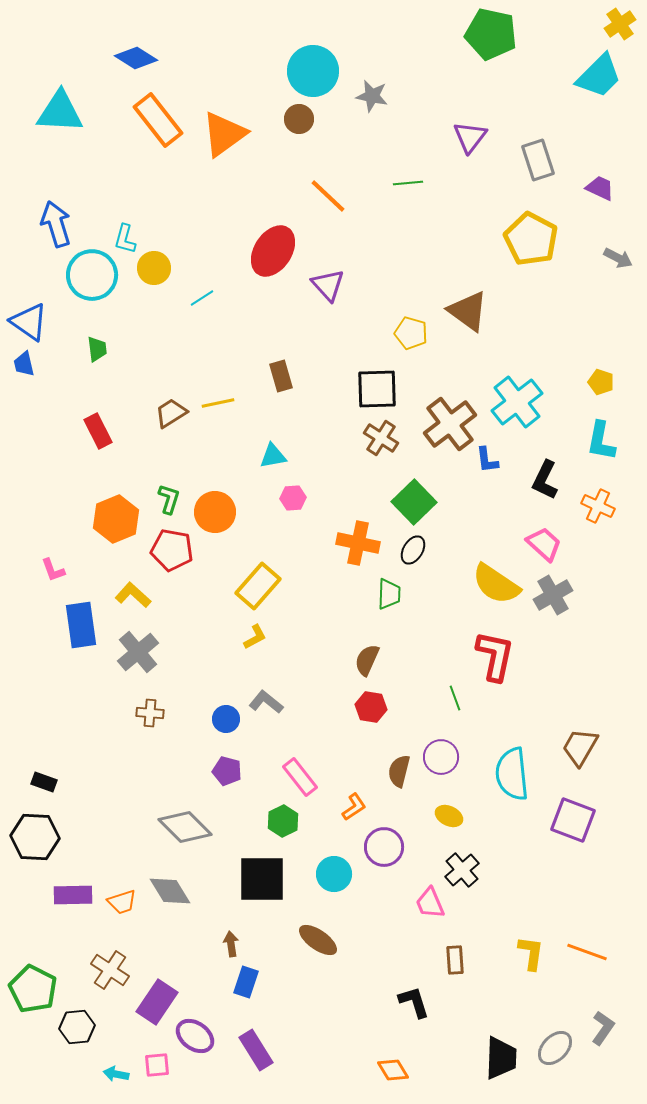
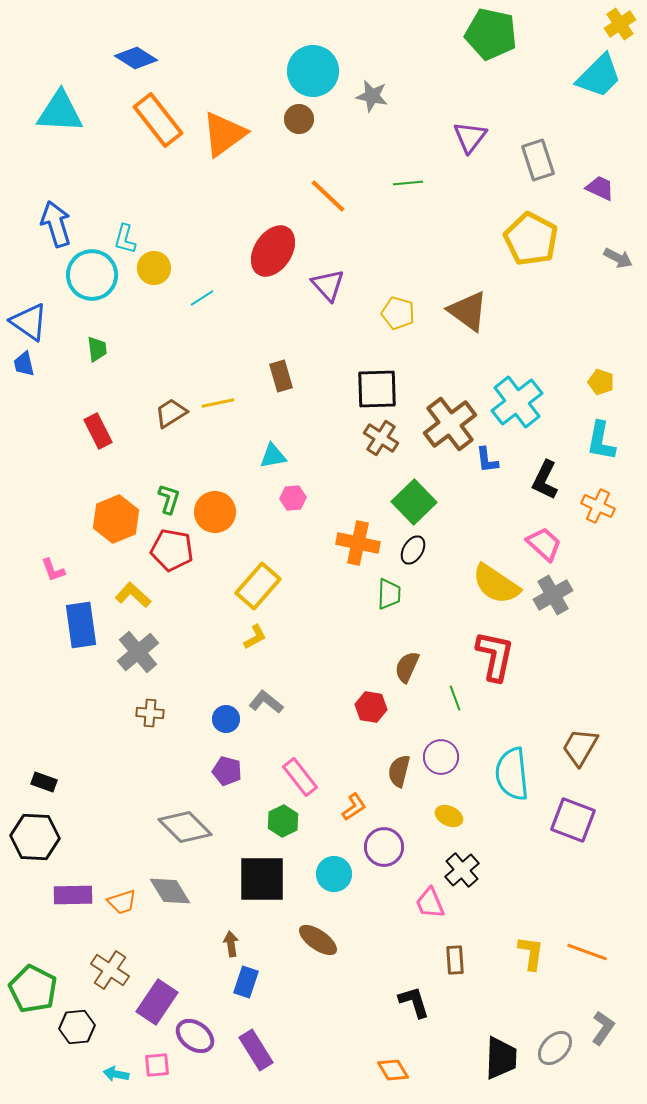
yellow pentagon at (411, 333): moved 13 px left, 20 px up
brown semicircle at (367, 660): moved 40 px right, 7 px down
